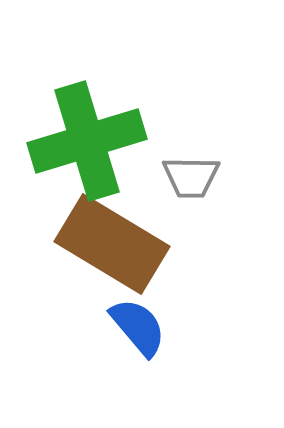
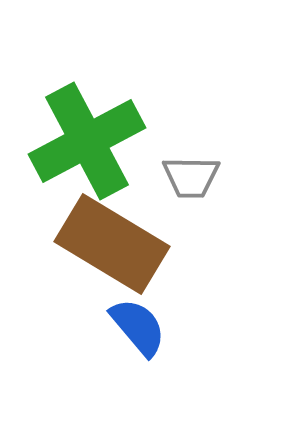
green cross: rotated 11 degrees counterclockwise
